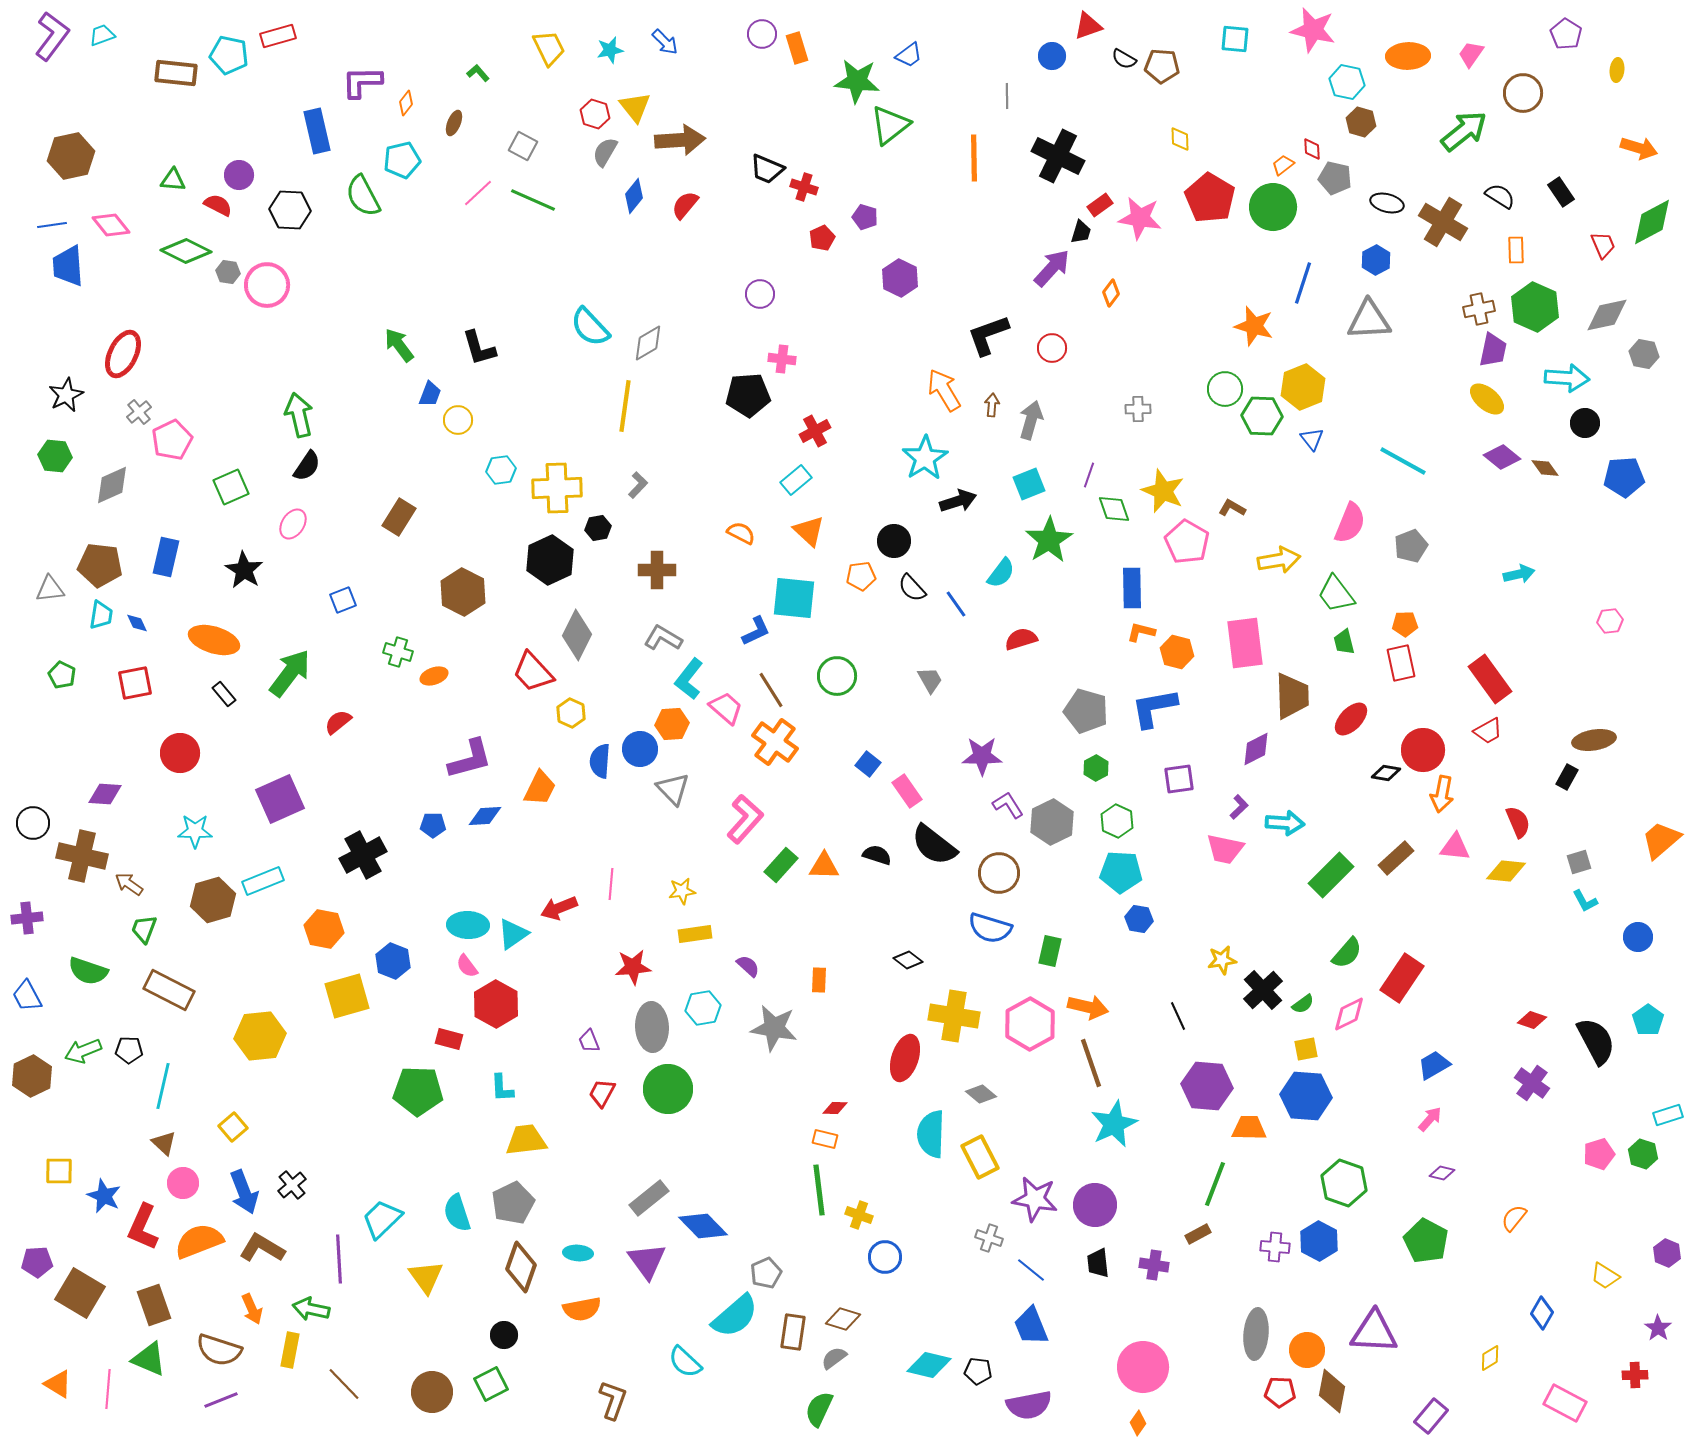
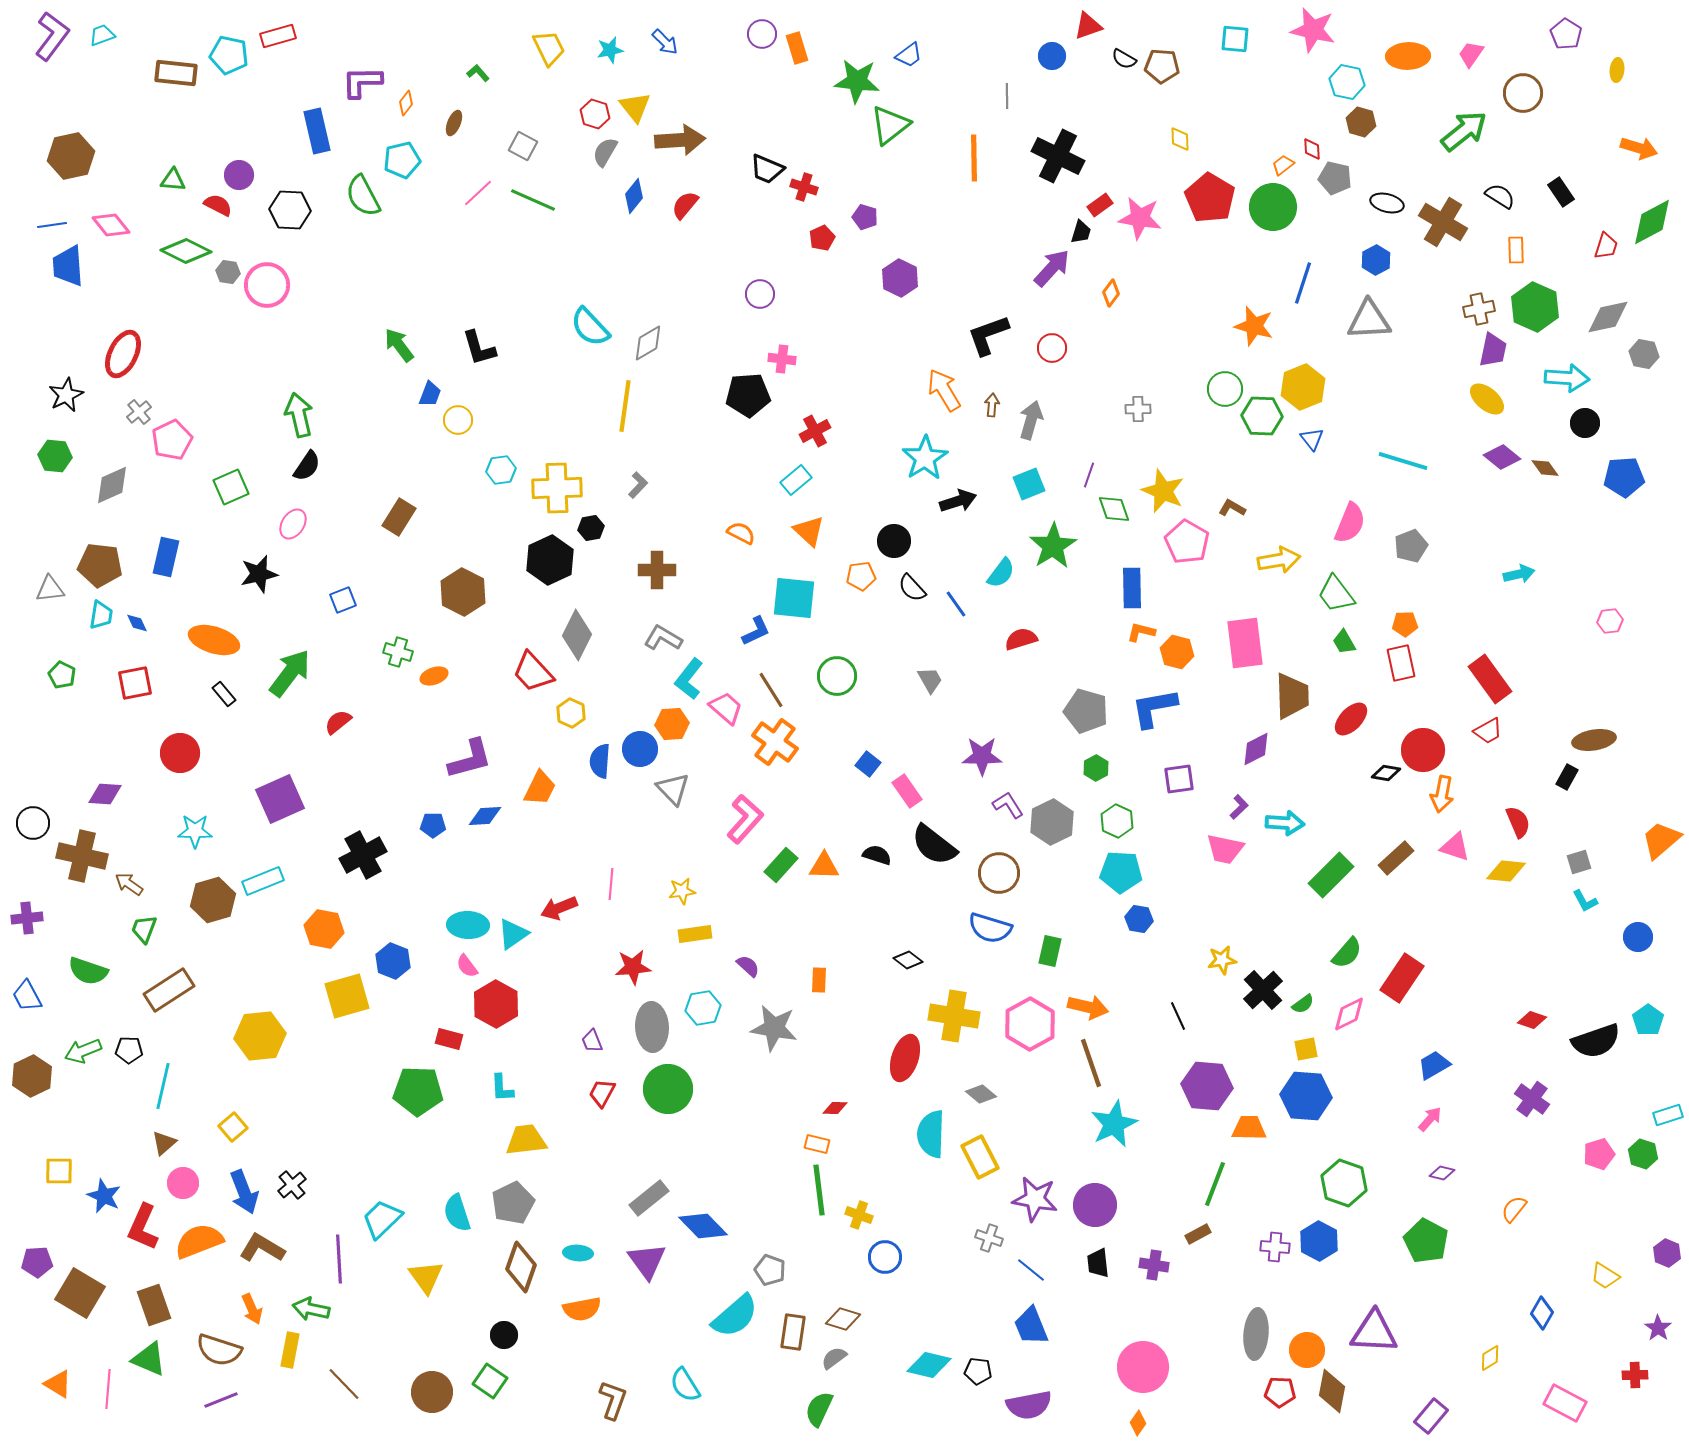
red trapezoid at (1603, 245): moved 3 px right, 1 px down; rotated 40 degrees clockwise
gray diamond at (1607, 315): moved 1 px right, 2 px down
cyan line at (1403, 461): rotated 12 degrees counterclockwise
black hexagon at (598, 528): moved 7 px left
green star at (1049, 540): moved 4 px right, 6 px down
black star at (244, 570): moved 15 px right, 4 px down; rotated 27 degrees clockwise
green trapezoid at (1344, 642): rotated 16 degrees counterclockwise
pink triangle at (1455, 847): rotated 12 degrees clockwise
brown rectangle at (169, 990): rotated 60 degrees counterclockwise
purple trapezoid at (589, 1041): moved 3 px right
black semicircle at (1596, 1041): rotated 99 degrees clockwise
purple cross at (1532, 1083): moved 16 px down
orange rectangle at (825, 1139): moved 8 px left, 5 px down
brown triangle at (164, 1143): rotated 36 degrees clockwise
orange semicircle at (1514, 1218): moved 9 px up
gray pentagon at (766, 1273): moved 4 px right, 3 px up; rotated 28 degrees counterclockwise
cyan semicircle at (685, 1362): moved 23 px down; rotated 15 degrees clockwise
green square at (491, 1384): moved 1 px left, 3 px up; rotated 28 degrees counterclockwise
